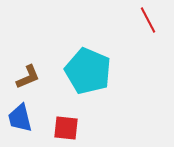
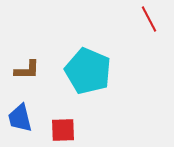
red line: moved 1 px right, 1 px up
brown L-shape: moved 1 px left, 7 px up; rotated 24 degrees clockwise
red square: moved 3 px left, 2 px down; rotated 8 degrees counterclockwise
